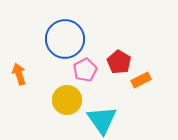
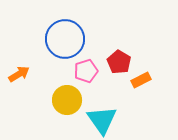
pink pentagon: moved 1 px right, 1 px down; rotated 10 degrees clockwise
orange arrow: rotated 75 degrees clockwise
